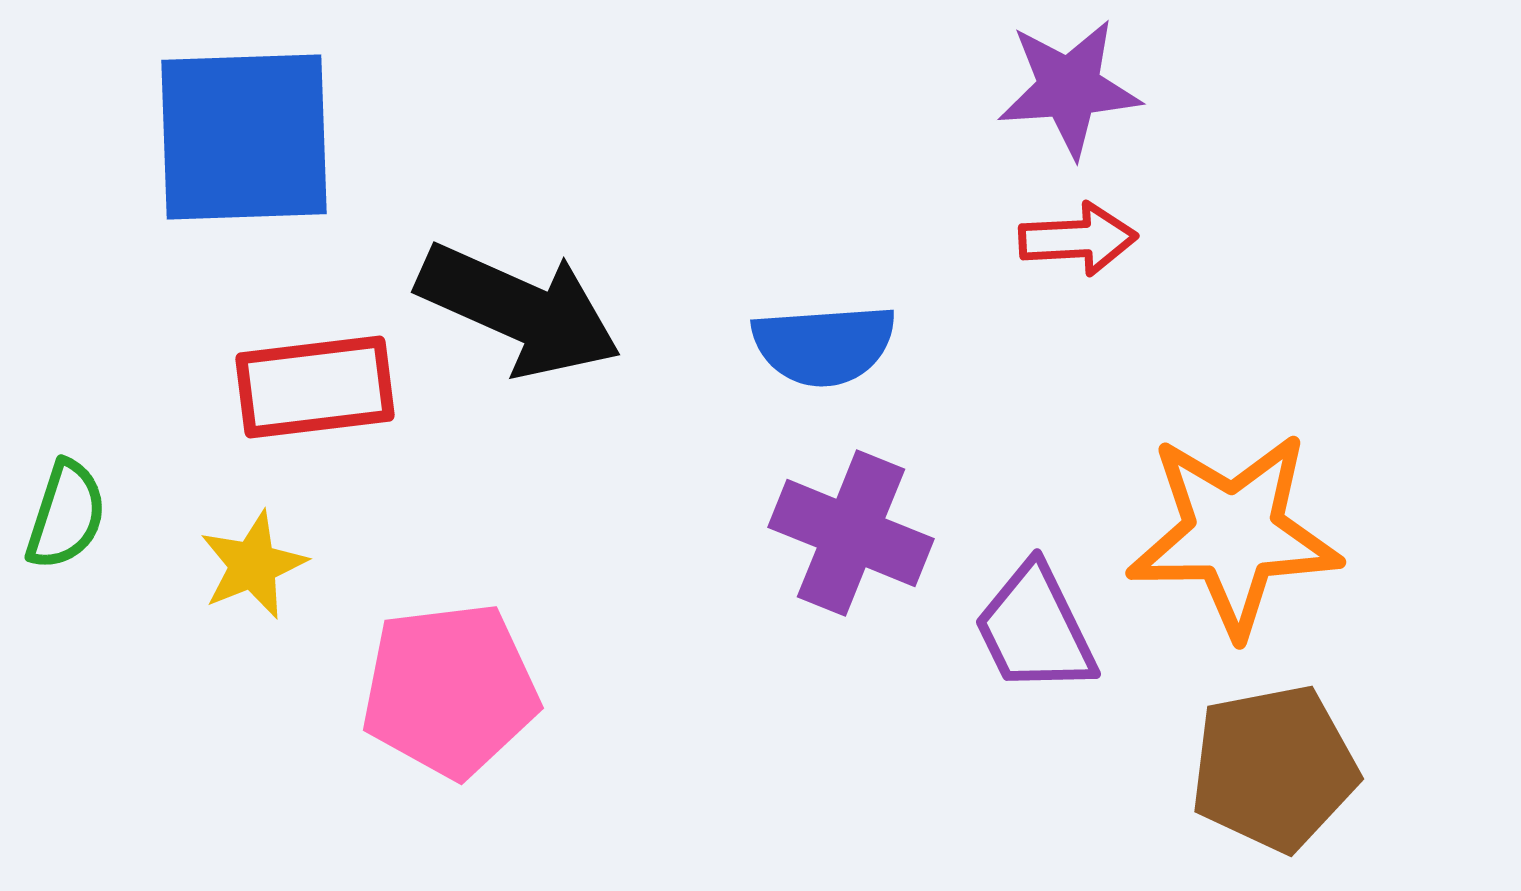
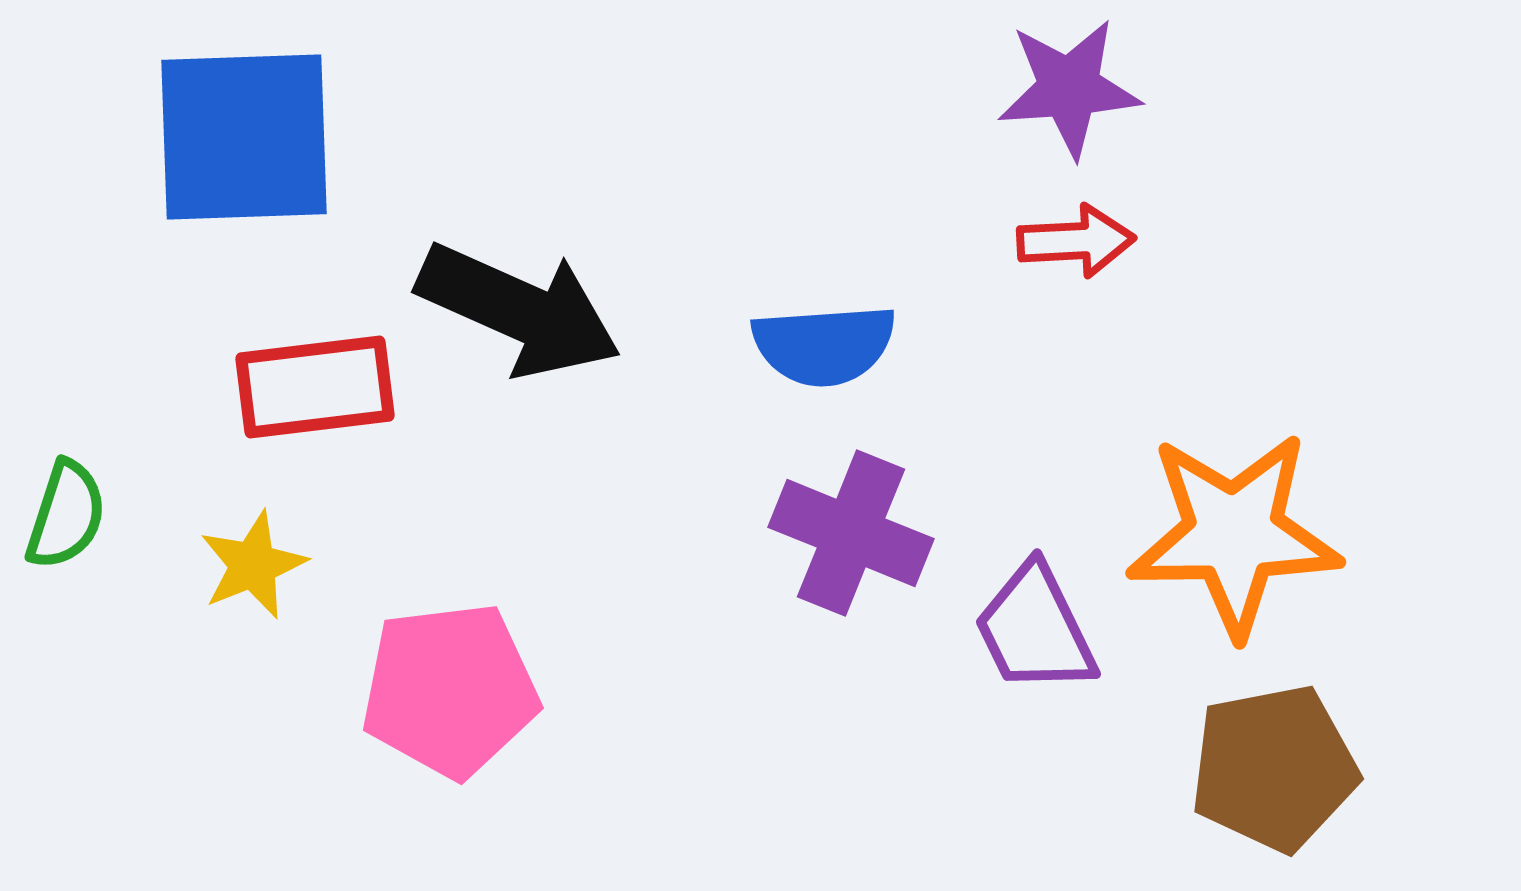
red arrow: moved 2 px left, 2 px down
